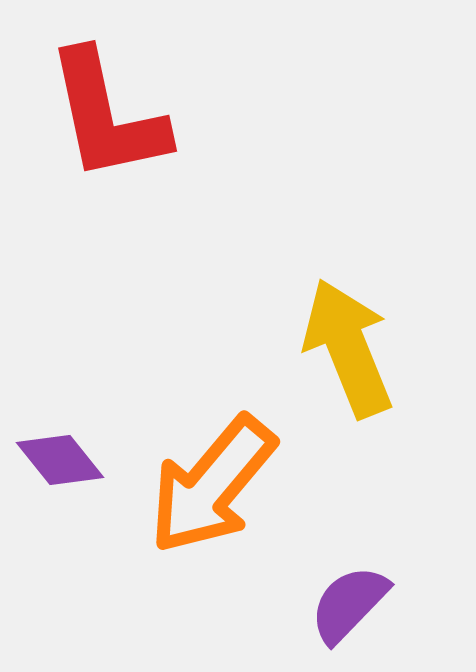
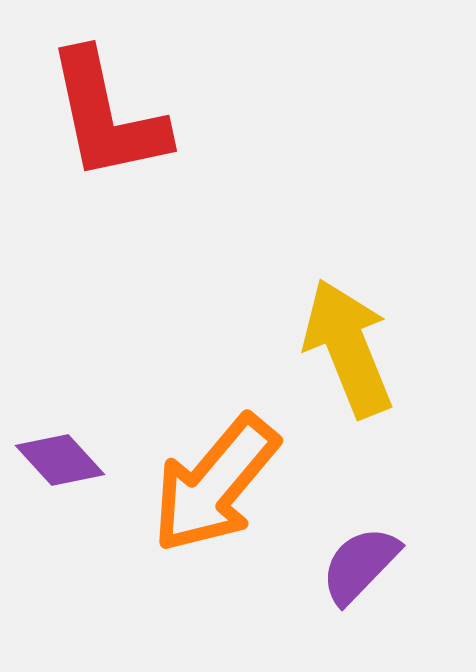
purple diamond: rotated 4 degrees counterclockwise
orange arrow: moved 3 px right, 1 px up
purple semicircle: moved 11 px right, 39 px up
